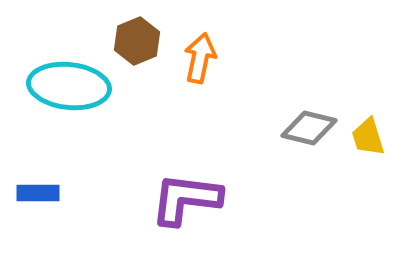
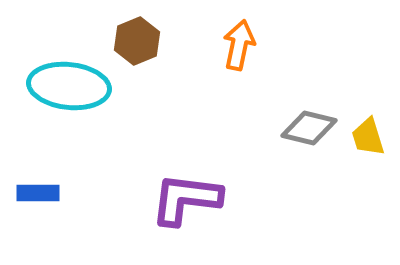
orange arrow: moved 39 px right, 13 px up
